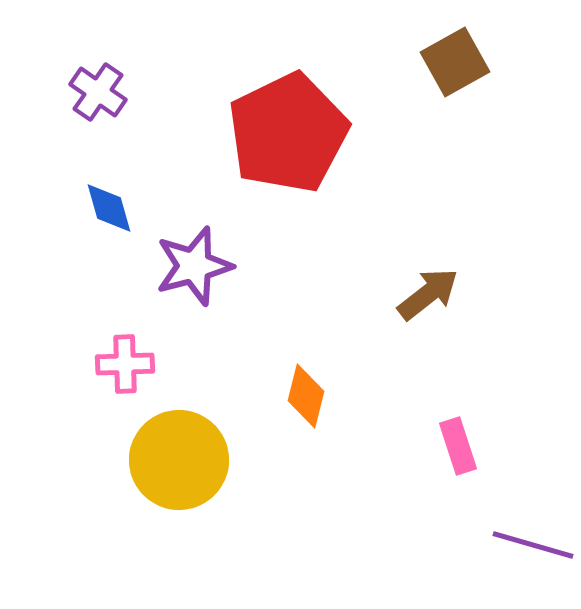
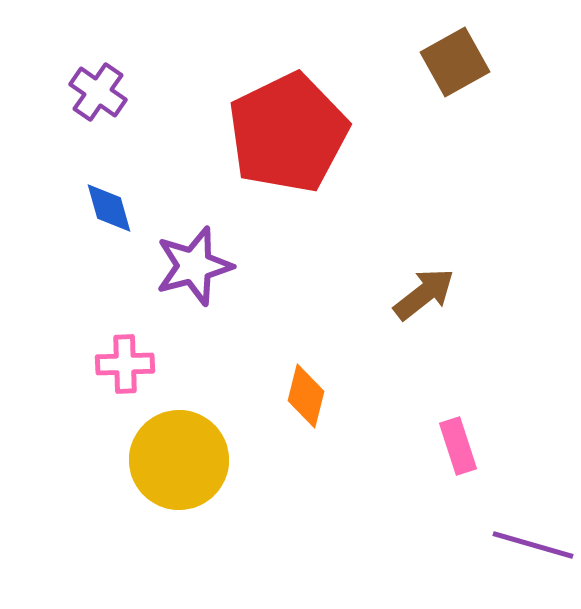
brown arrow: moved 4 px left
